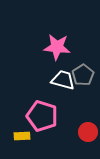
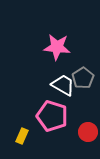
gray pentagon: moved 3 px down
white trapezoid: moved 5 px down; rotated 15 degrees clockwise
pink pentagon: moved 10 px right
yellow rectangle: rotated 63 degrees counterclockwise
